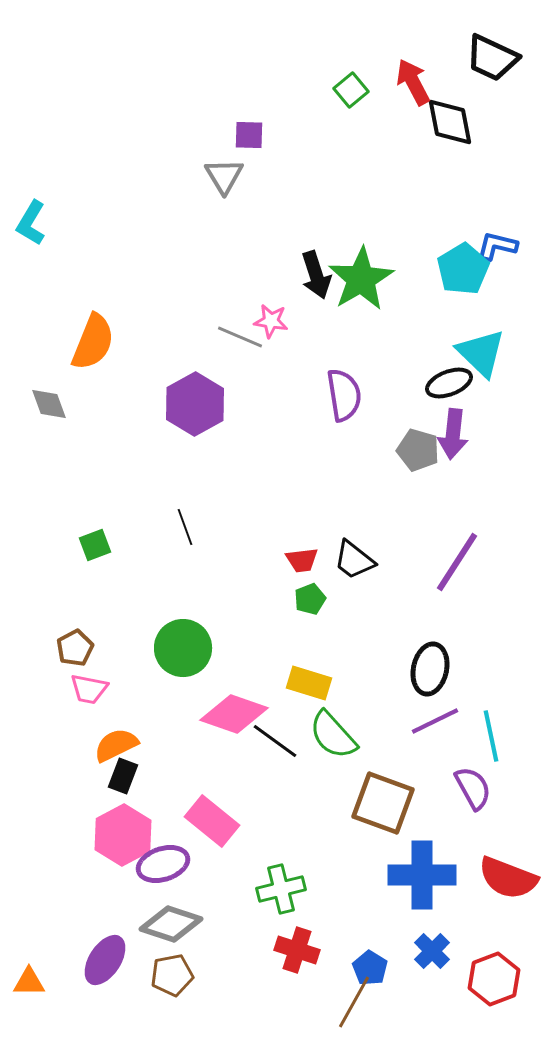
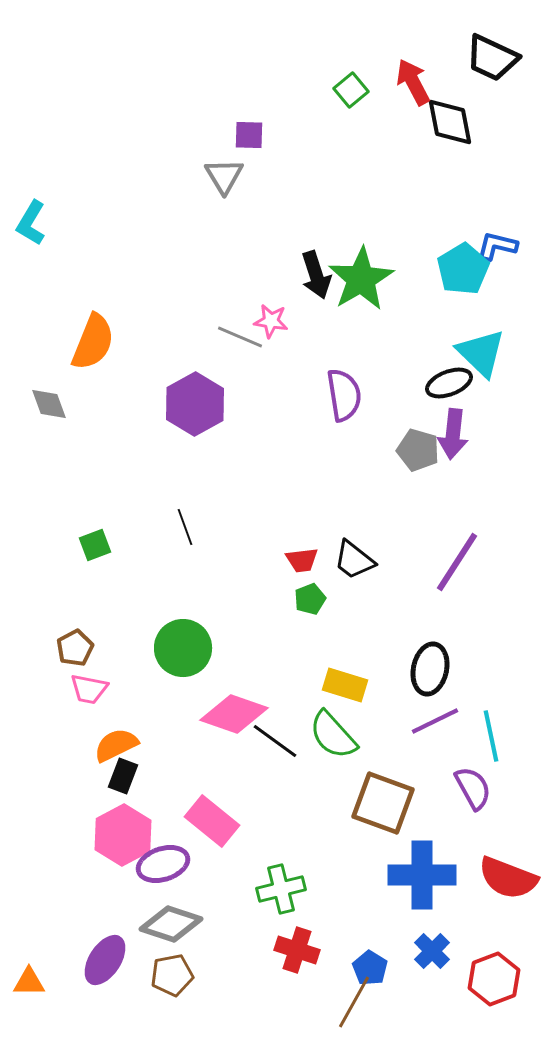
yellow rectangle at (309, 683): moved 36 px right, 2 px down
